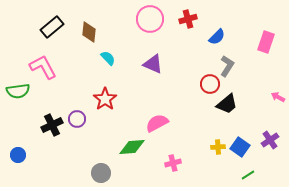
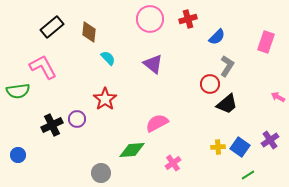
purple triangle: rotated 15 degrees clockwise
green diamond: moved 3 px down
pink cross: rotated 21 degrees counterclockwise
